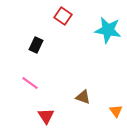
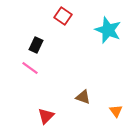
cyan star: rotated 12 degrees clockwise
pink line: moved 15 px up
red triangle: rotated 18 degrees clockwise
